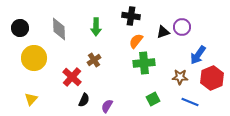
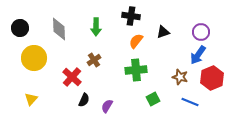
purple circle: moved 19 px right, 5 px down
green cross: moved 8 px left, 7 px down
brown star: rotated 14 degrees clockwise
